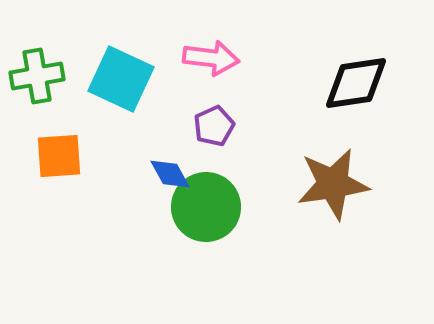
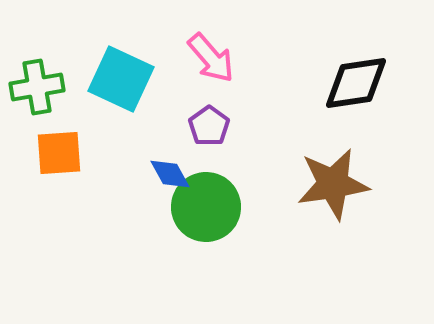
pink arrow: rotated 42 degrees clockwise
green cross: moved 11 px down
purple pentagon: moved 5 px left; rotated 12 degrees counterclockwise
orange square: moved 3 px up
